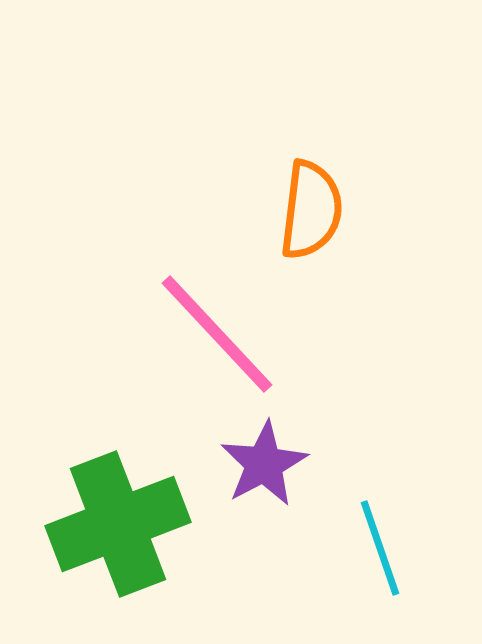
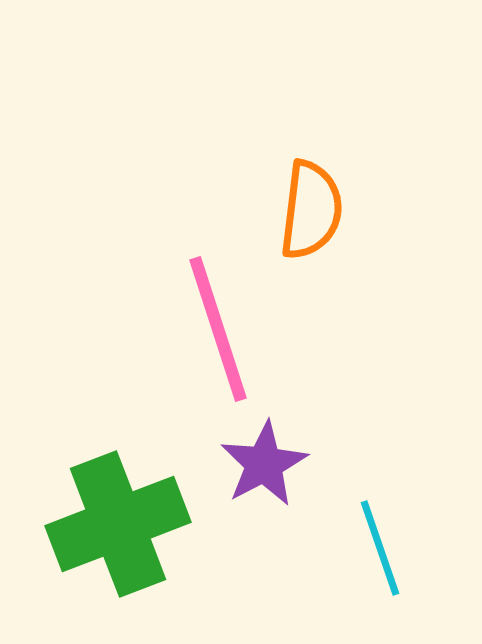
pink line: moved 1 px right, 5 px up; rotated 25 degrees clockwise
